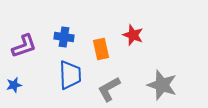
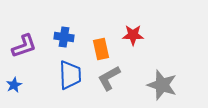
red star: rotated 20 degrees counterclockwise
blue star: rotated 14 degrees counterclockwise
gray L-shape: moved 11 px up
